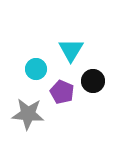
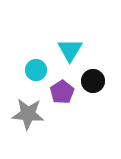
cyan triangle: moved 1 px left
cyan circle: moved 1 px down
purple pentagon: rotated 15 degrees clockwise
